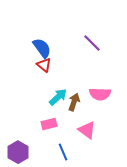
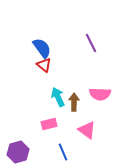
purple line: moved 1 px left; rotated 18 degrees clockwise
cyan arrow: rotated 72 degrees counterclockwise
brown arrow: rotated 18 degrees counterclockwise
purple hexagon: rotated 15 degrees clockwise
